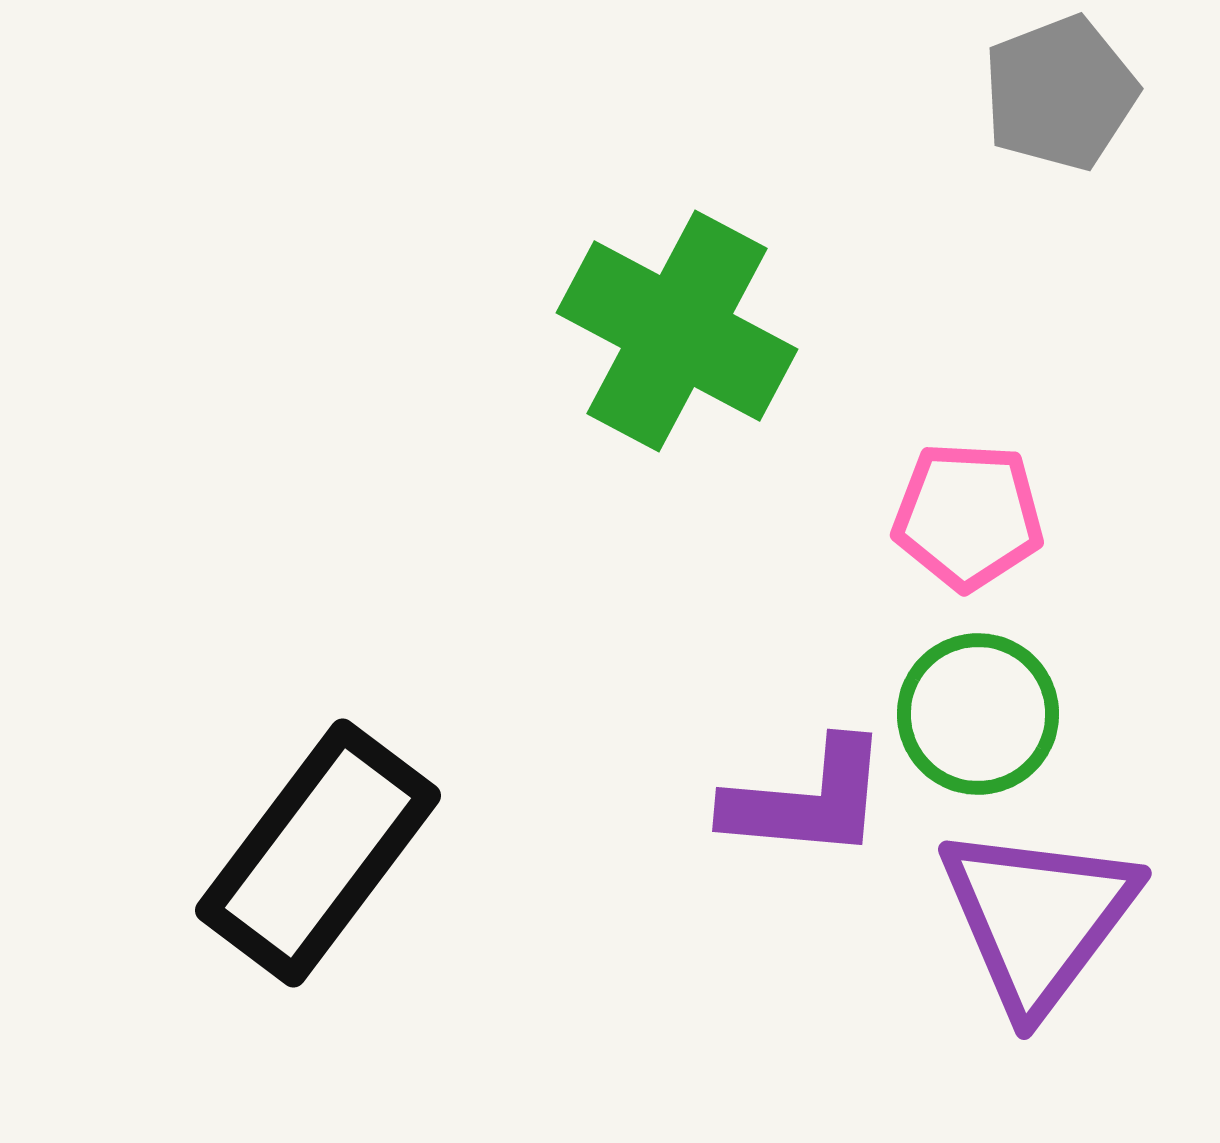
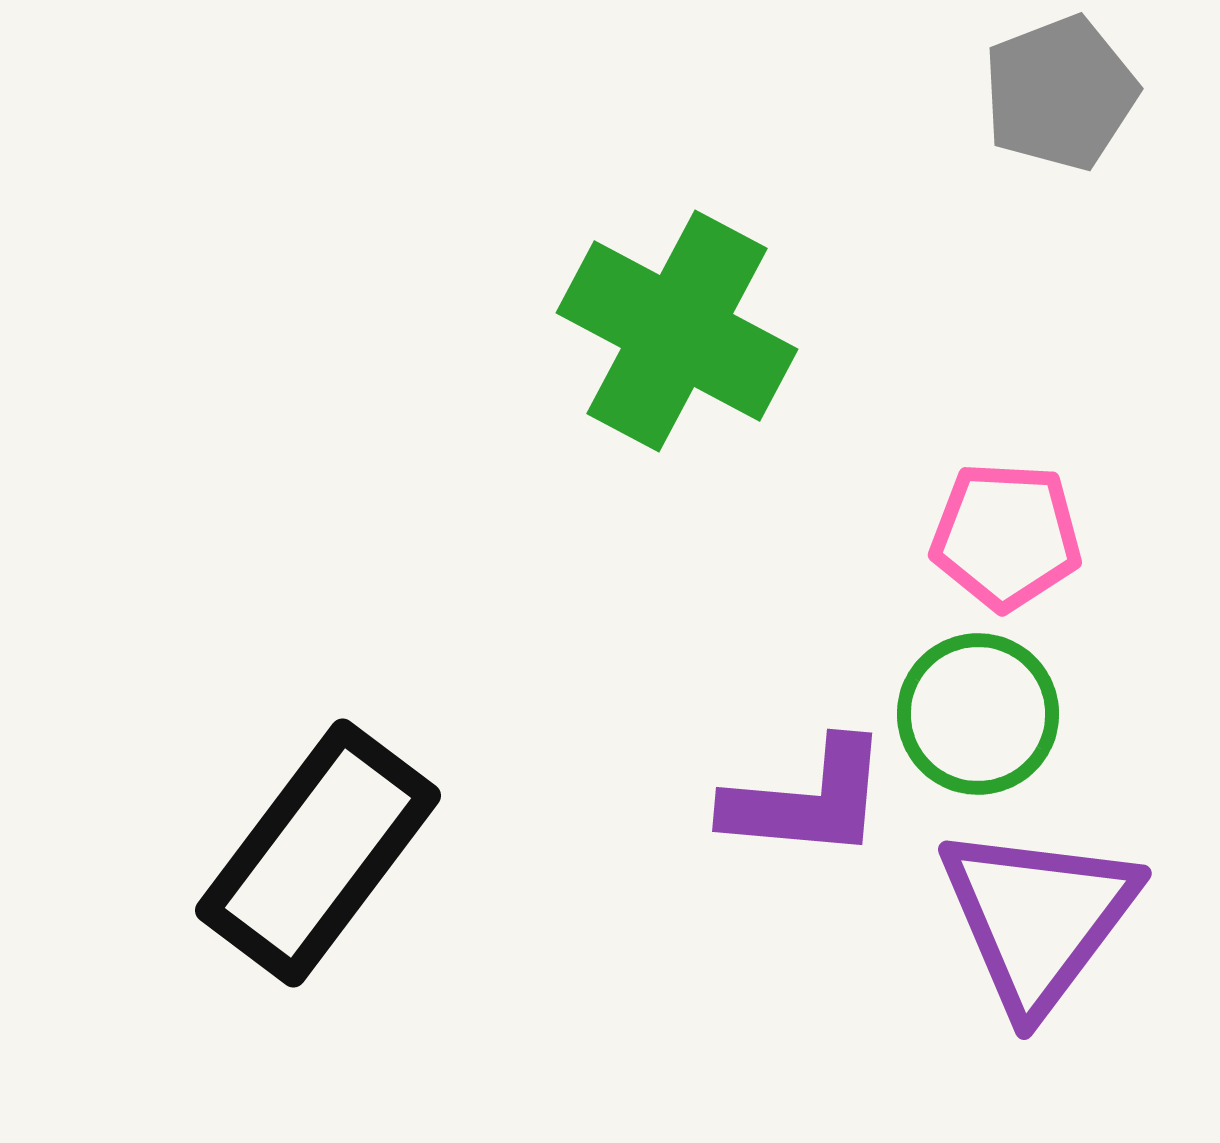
pink pentagon: moved 38 px right, 20 px down
